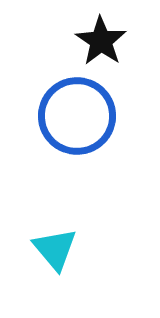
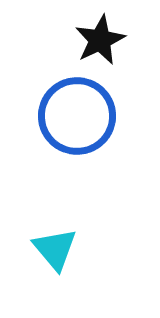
black star: moved 1 px left, 1 px up; rotated 12 degrees clockwise
